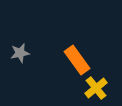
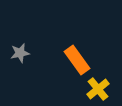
yellow cross: moved 2 px right, 1 px down
